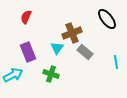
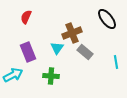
green cross: moved 2 px down; rotated 14 degrees counterclockwise
